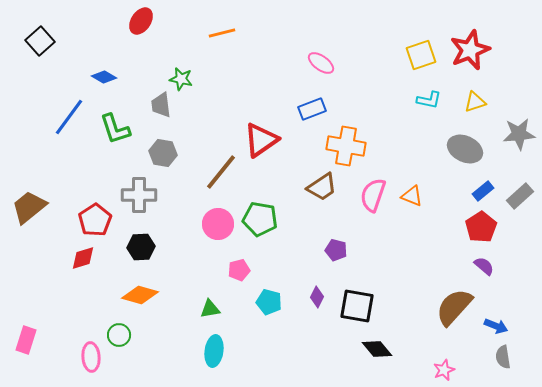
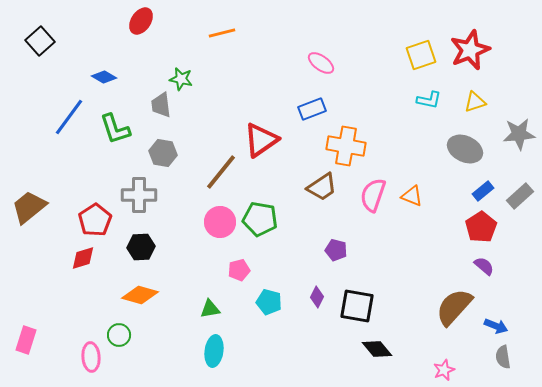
pink circle at (218, 224): moved 2 px right, 2 px up
